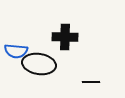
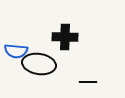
black line: moved 3 px left
